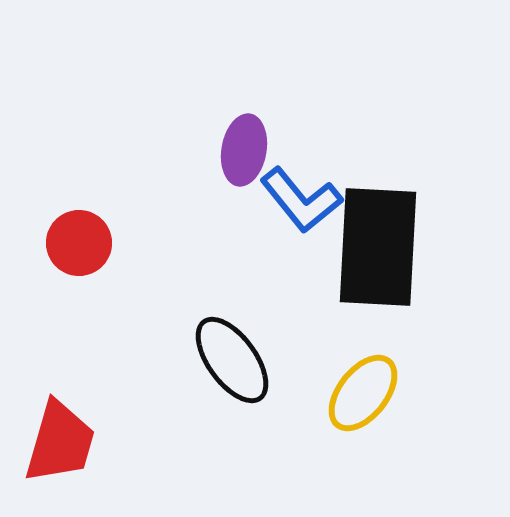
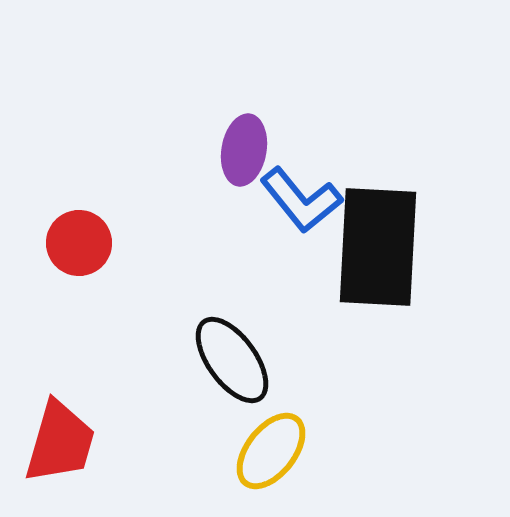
yellow ellipse: moved 92 px left, 58 px down
